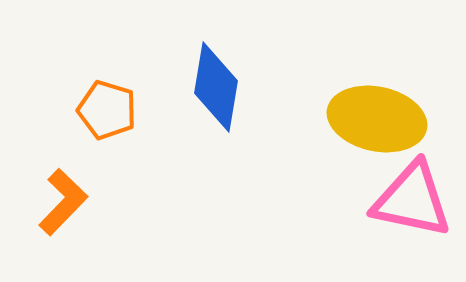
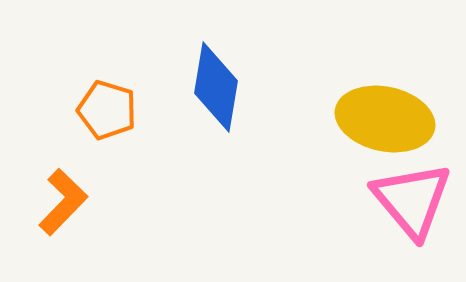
yellow ellipse: moved 8 px right
pink triangle: rotated 38 degrees clockwise
